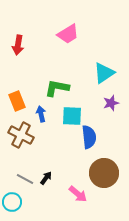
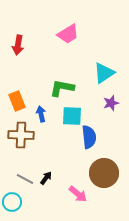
green L-shape: moved 5 px right
brown cross: rotated 25 degrees counterclockwise
